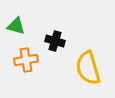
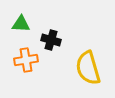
green triangle: moved 5 px right, 2 px up; rotated 12 degrees counterclockwise
black cross: moved 4 px left, 1 px up
